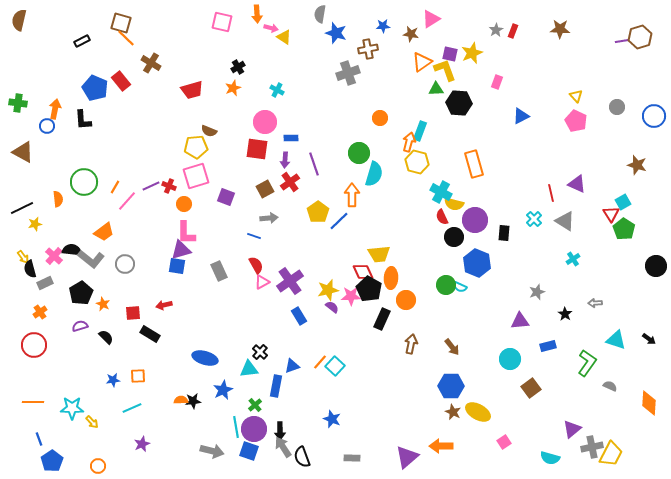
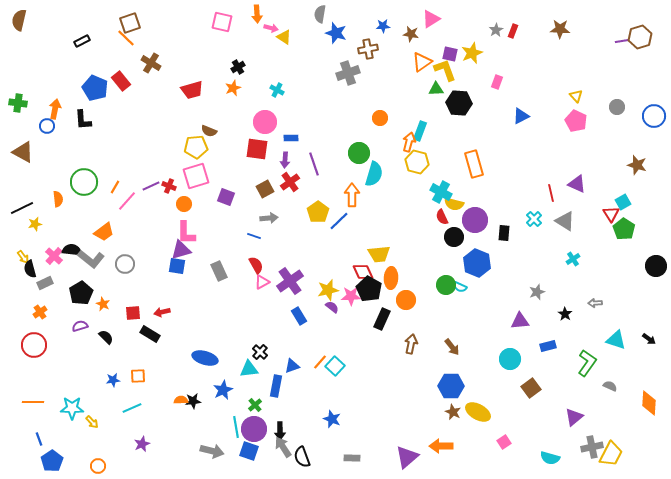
brown square at (121, 23): moved 9 px right; rotated 35 degrees counterclockwise
red arrow at (164, 305): moved 2 px left, 7 px down
purple triangle at (572, 429): moved 2 px right, 12 px up
